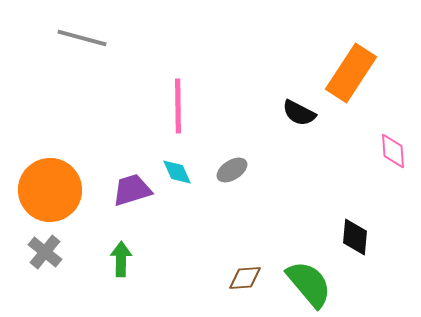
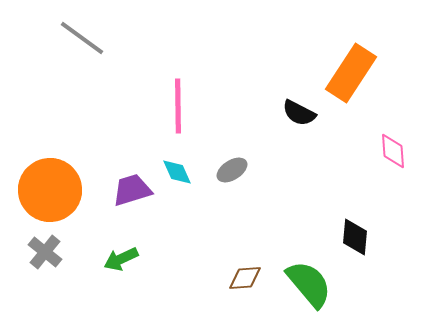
gray line: rotated 21 degrees clockwise
green arrow: rotated 116 degrees counterclockwise
